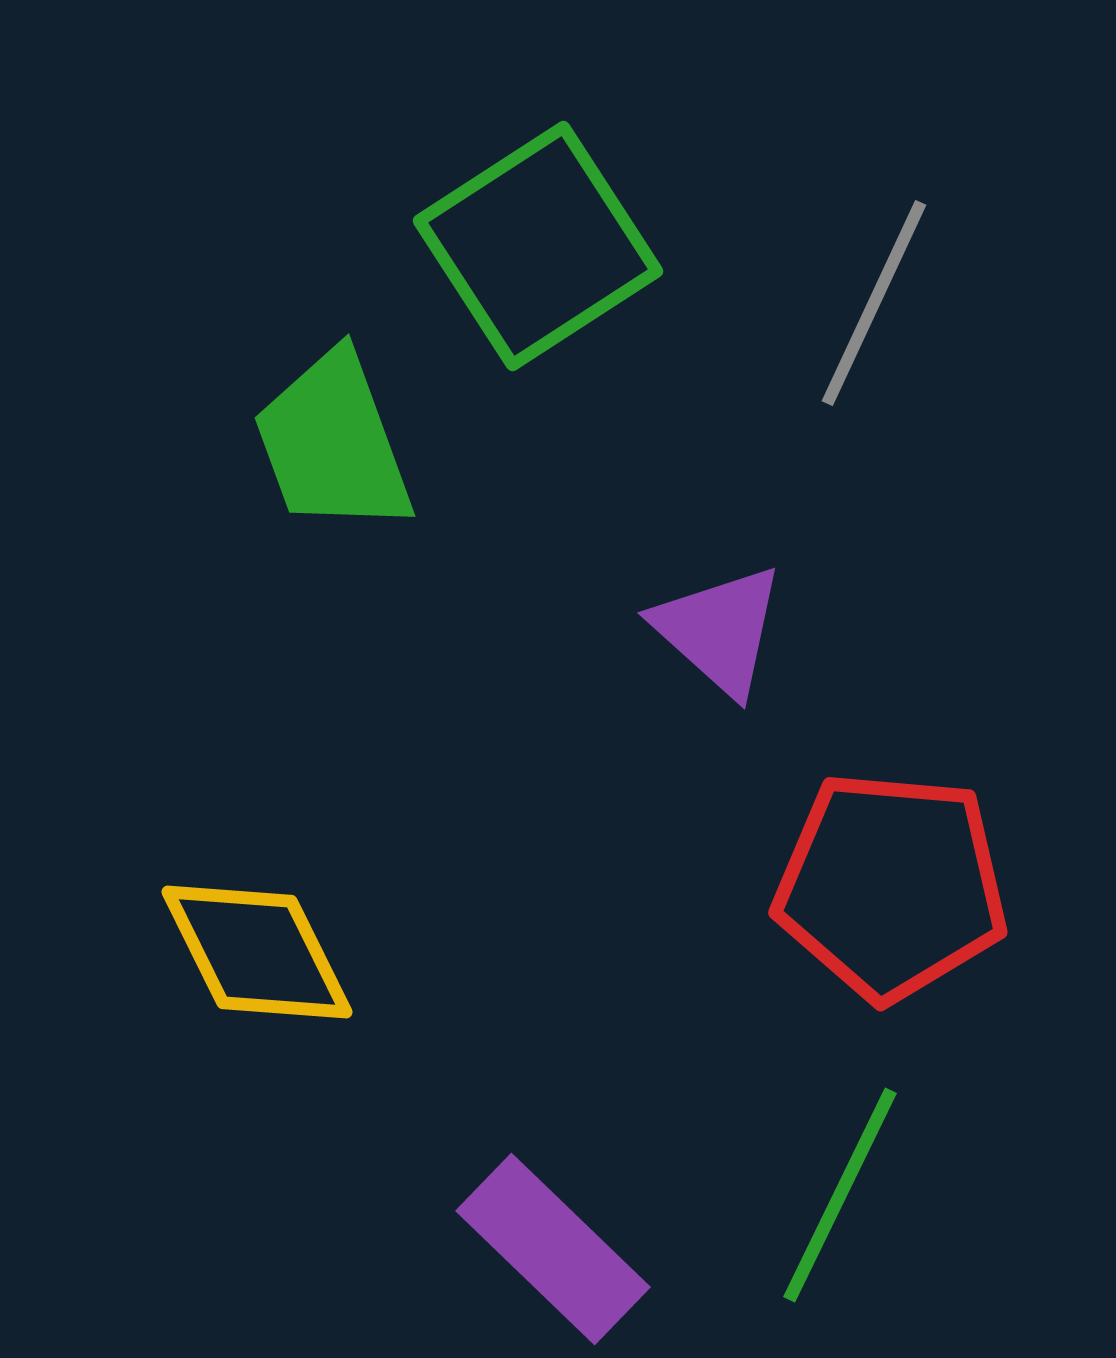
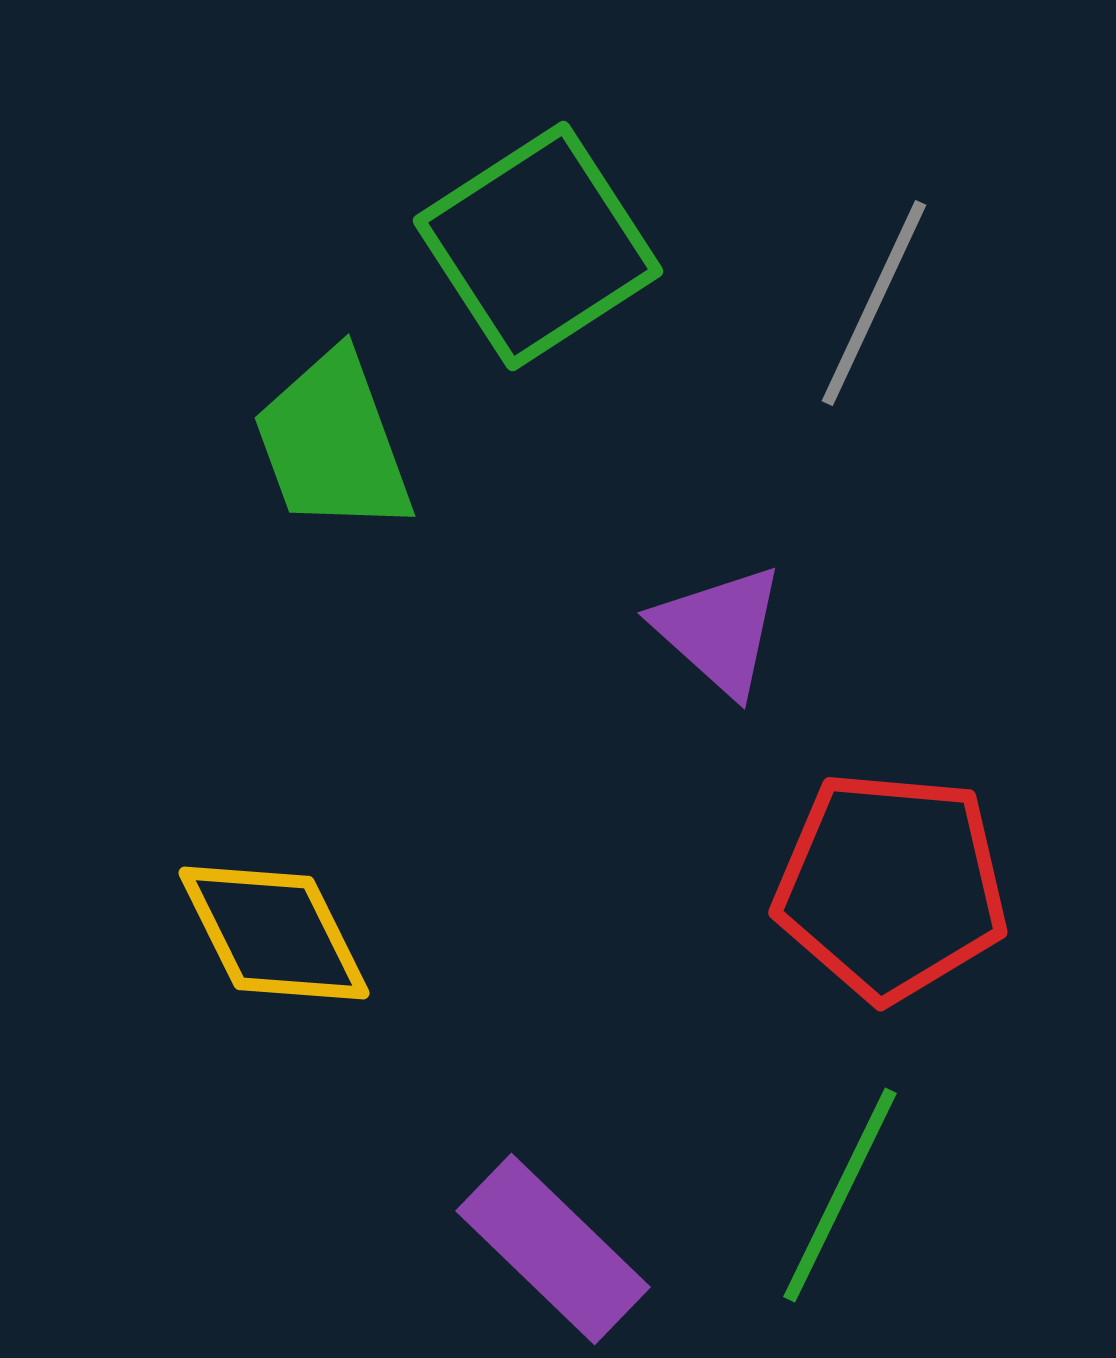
yellow diamond: moved 17 px right, 19 px up
